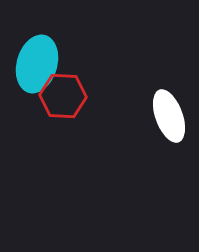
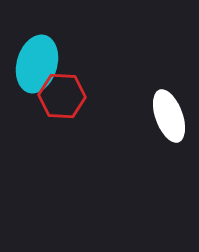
red hexagon: moved 1 px left
